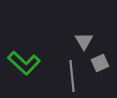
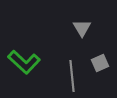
gray triangle: moved 2 px left, 13 px up
green L-shape: moved 1 px up
